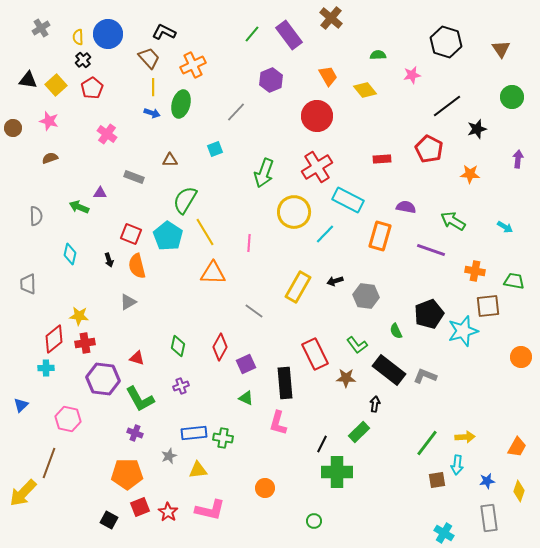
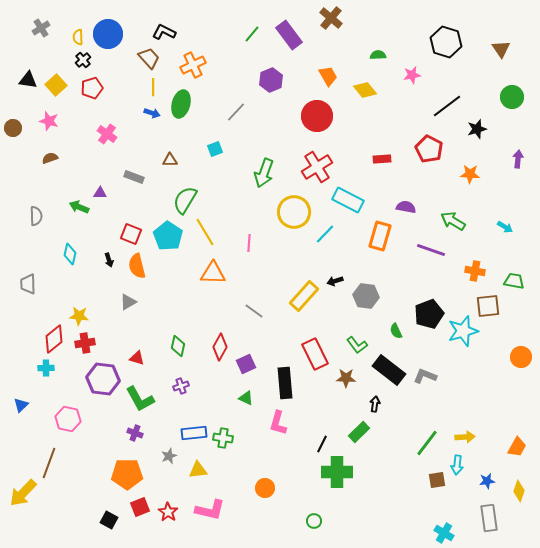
red pentagon at (92, 88): rotated 15 degrees clockwise
yellow rectangle at (298, 287): moved 6 px right, 9 px down; rotated 12 degrees clockwise
